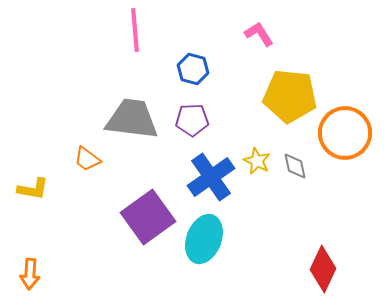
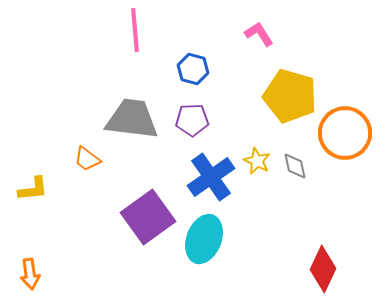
yellow pentagon: rotated 10 degrees clockwise
yellow L-shape: rotated 16 degrees counterclockwise
orange arrow: rotated 12 degrees counterclockwise
